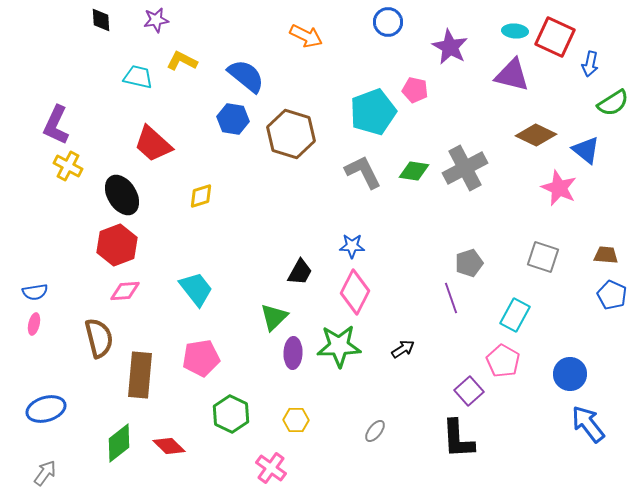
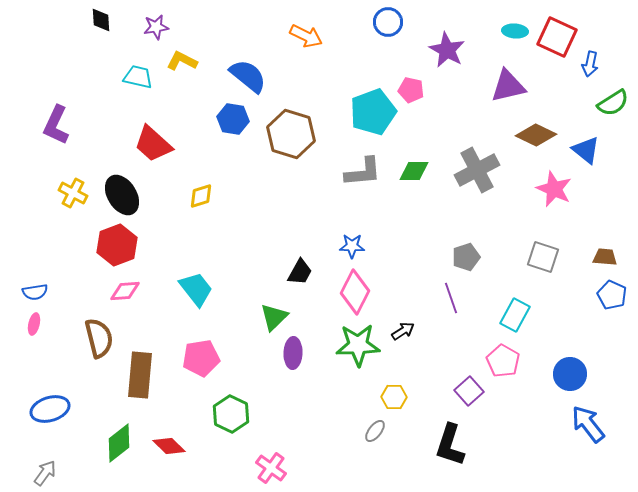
purple star at (156, 20): moved 7 px down
red square at (555, 37): moved 2 px right
purple star at (450, 47): moved 3 px left, 3 px down
purple triangle at (512, 75): moved 4 px left, 11 px down; rotated 27 degrees counterclockwise
blue semicircle at (246, 76): moved 2 px right
pink pentagon at (415, 90): moved 4 px left
yellow cross at (68, 166): moved 5 px right, 27 px down
gray cross at (465, 168): moved 12 px right, 2 px down
green diamond at (414, 171): rotated 8 degrees counterclockwise
gray L-shape at (363, 172): rotated 111 degrees clockwise
pink star at (559, 188): moved 5 px left, 1 px down
brown trapezoid at (606, 255): moved 1 px left, 2 px down
gray pentagon at (469, 263): moved 3 px left, 6 px up
green star at (339, 346): moved 19 px right, 1 px up
black arrow at (403, 349): moved 18 px up
blue ellipse at (46, 409): moved 4 px right
yellow hexagon at (296, 420): moved 98 px right, 23 px up
black L-shape at (458, 439): moved 8 px left, 6 px down; rotated 21 degrees clockwise
